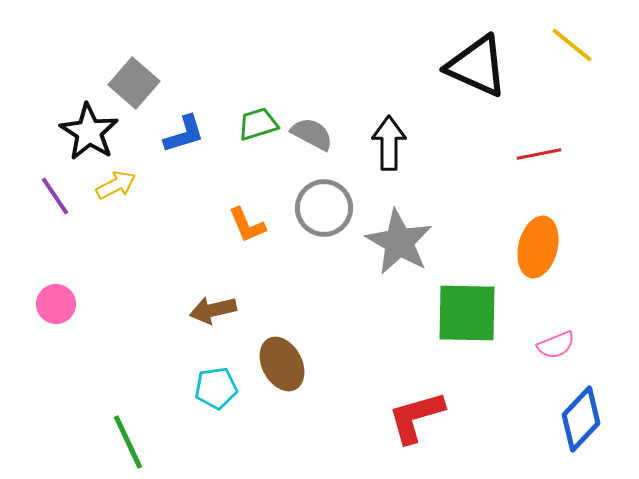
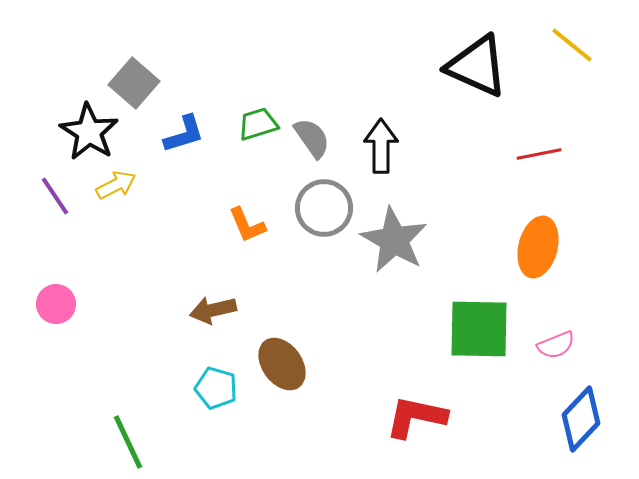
gray semicircle: moved 4 px down; rotated 27 degrees clockwise
black arrow: moved 8 px left, 3 px down
gray star: moved 5 px left, 2 px up
green square: moved 12 px right, 16 px down
brown ellipse: rotated 8 degrees counterclockwise
cyan pentagon: rotated 24 degrees clockwise
red L-shape: rotated 28 degrees clockwise
